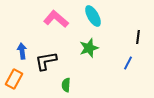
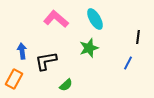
cyan ellipse: moved 2 px right, 3 px down
green semicircle: rotated 136 degrees counterclockwise
